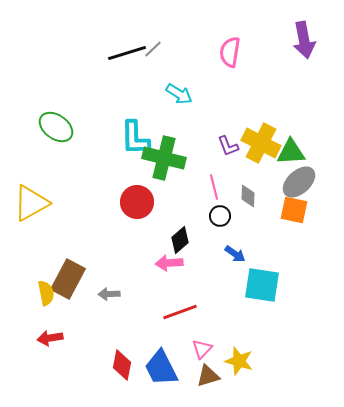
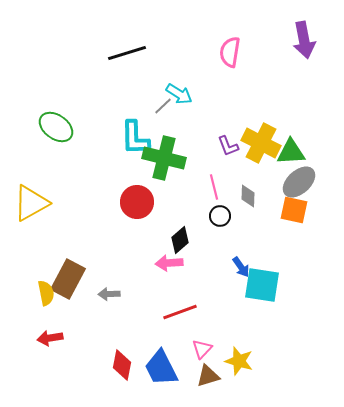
gray line: moved 10 px right, 57 px down
blue arrow: moved 6 px right, 13 px down; rotated 20 degrees clockwise
